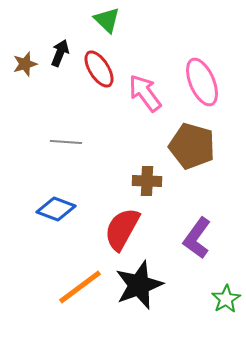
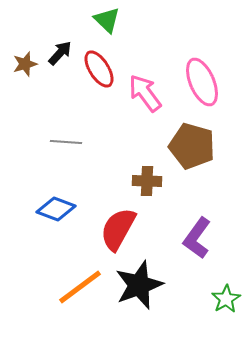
black arrow: rotated 20 degrees clockwise
red semicircle: moved 4 px left
